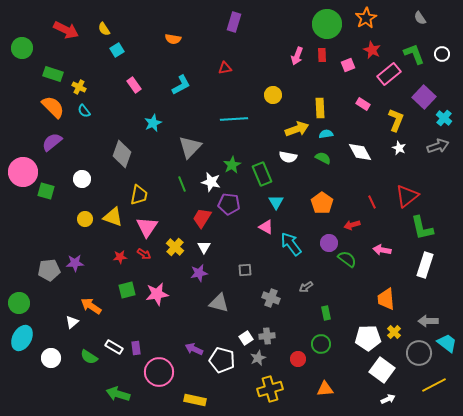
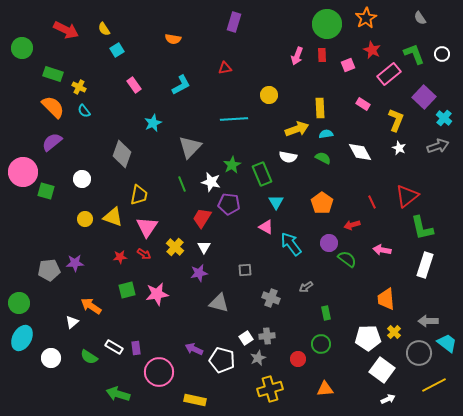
yellow circle at (273, 95): moved 4 px left
